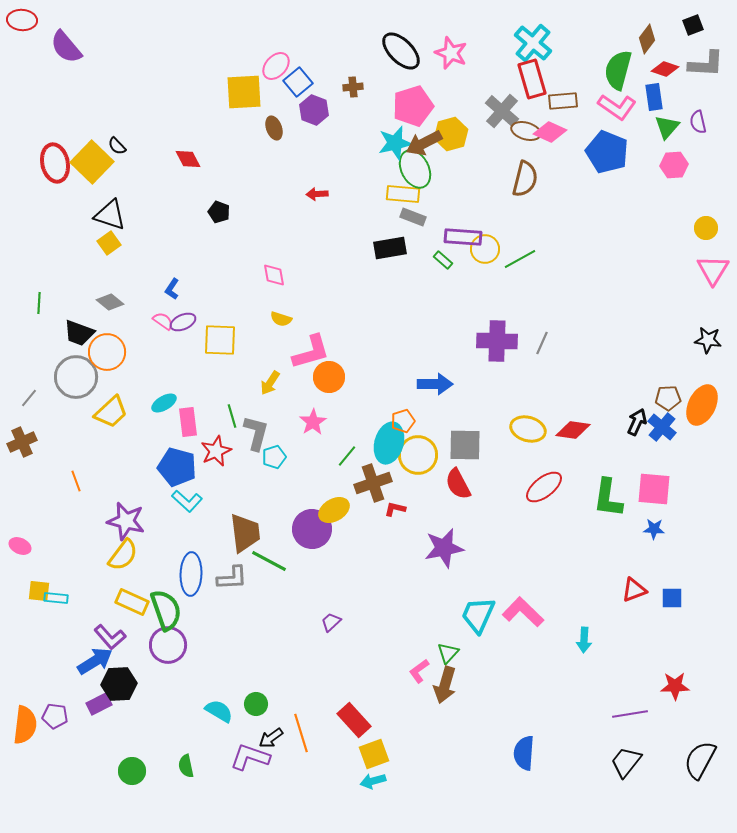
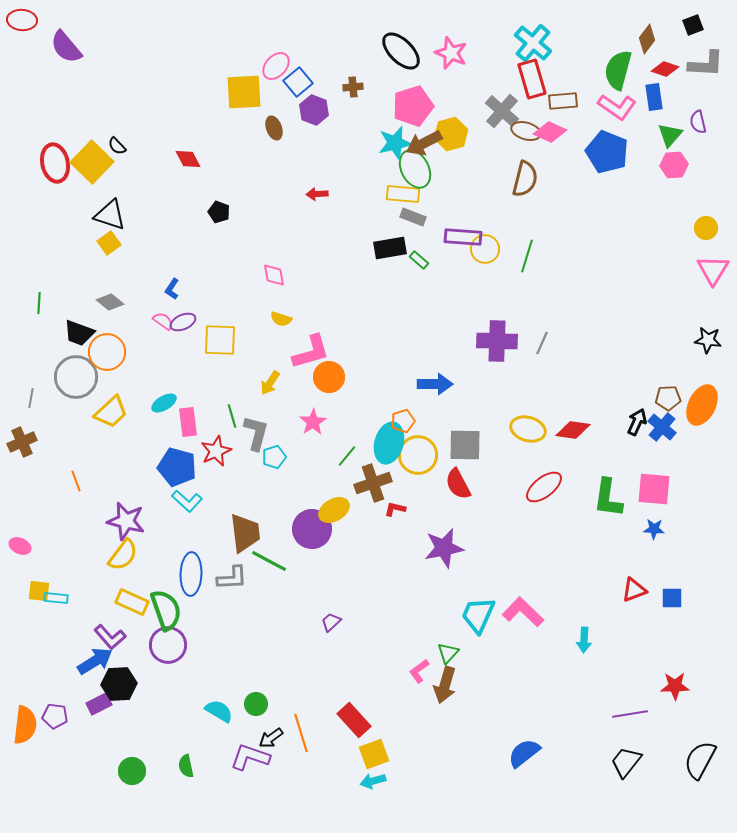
green triangle at (667, 127): moved 3 px right, 8 px down
green line at (520, 259): moved 7 px right, 3 px up; rotated 44 degrees counterclockwise
green rectangle at (443, 260): moved 24 px left
gray line at (29, 398): moved 2 px right; rotated 30 degrees counterclockwise
blue semicircle at (524, 753): rotated 48 degrees clockwise
